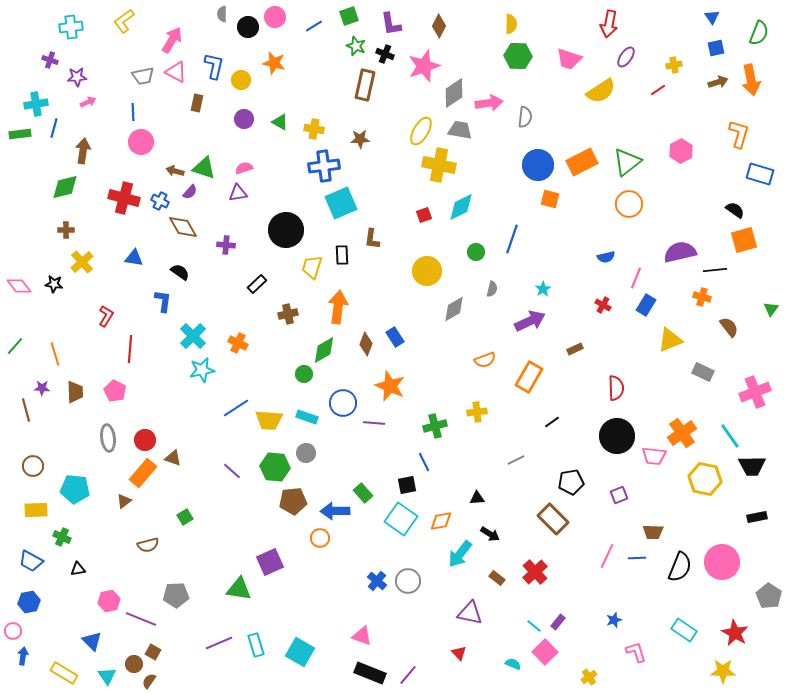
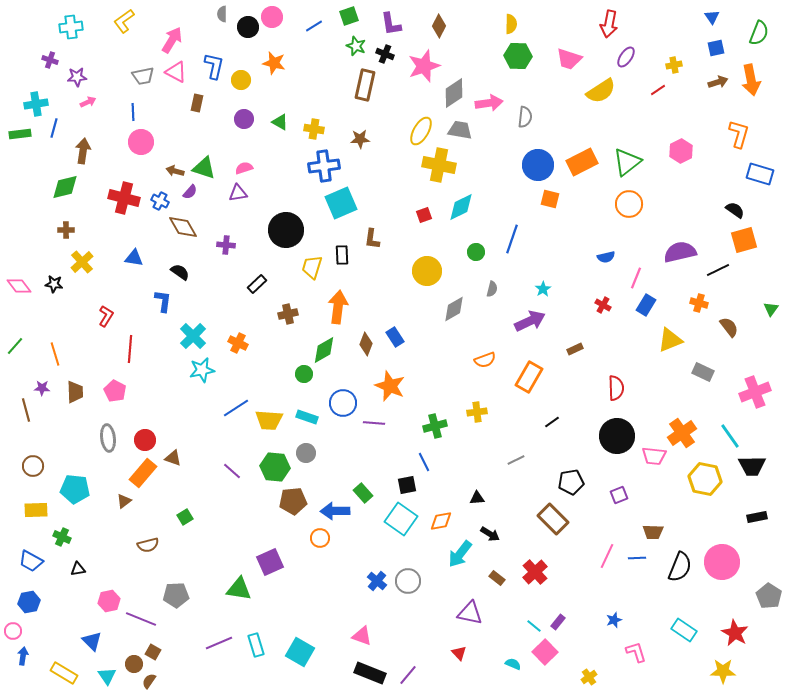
pink circle at (275, 17): moved 3 px left
black line at (715, 270): moved 3 px right; rotated 20 degrees counterclockwise
orange cross at (702, 297): moved 3 px left, 6 px down
